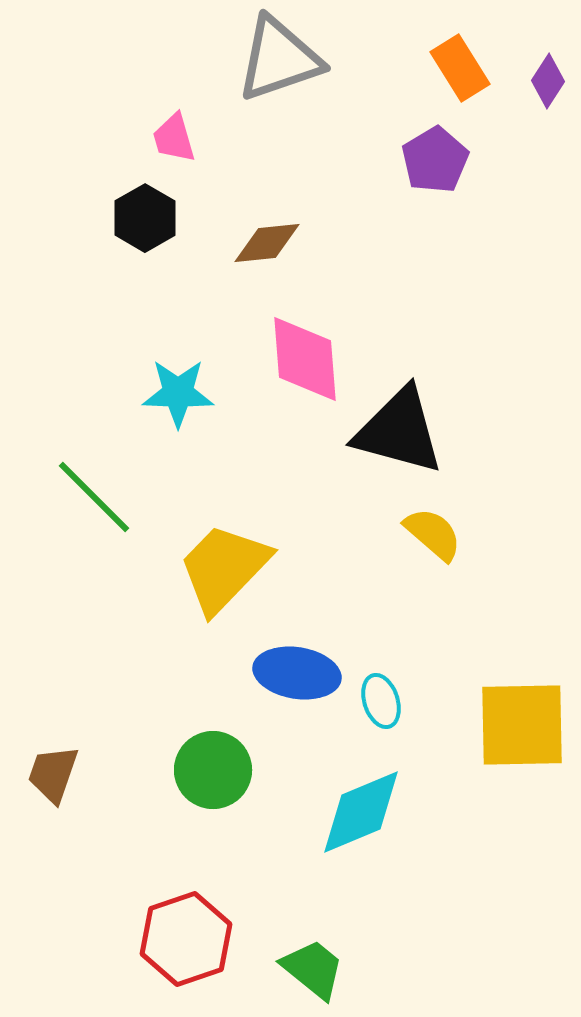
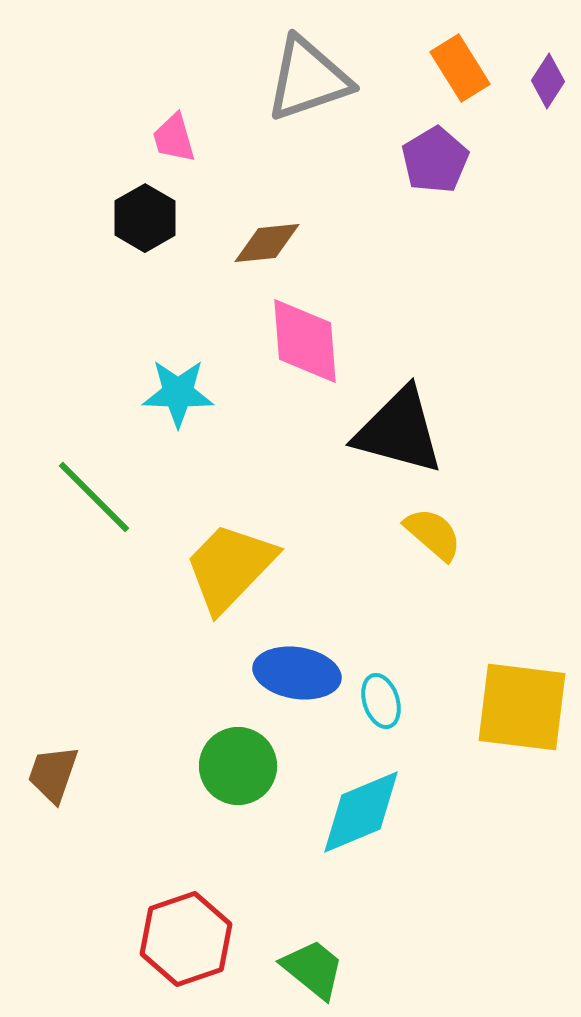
gray triangle: moved 29 px right, 20 px down
pink diamond: moved 18 px up
yellow trapezoid: moved 6 px right, 1 px up
yellow square: moved 18 px up; rotated 8 degrees clockwise
green circle: moved 25 px right, 4 px up
